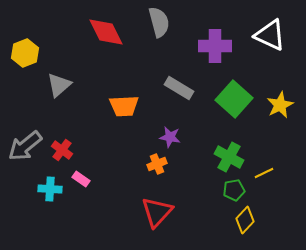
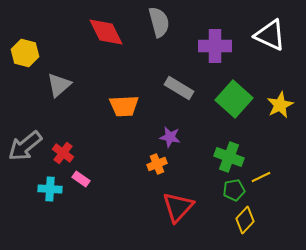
yellow hexagon: rotated 24 degrees counterclockwise
red cross: moved 1 px right, 3 px down
green cross: rotated 8 degrees counterclockwise
yellow line: moved 3 px left, 4 px down
red triangle: moved 21 px right, 5 px up
